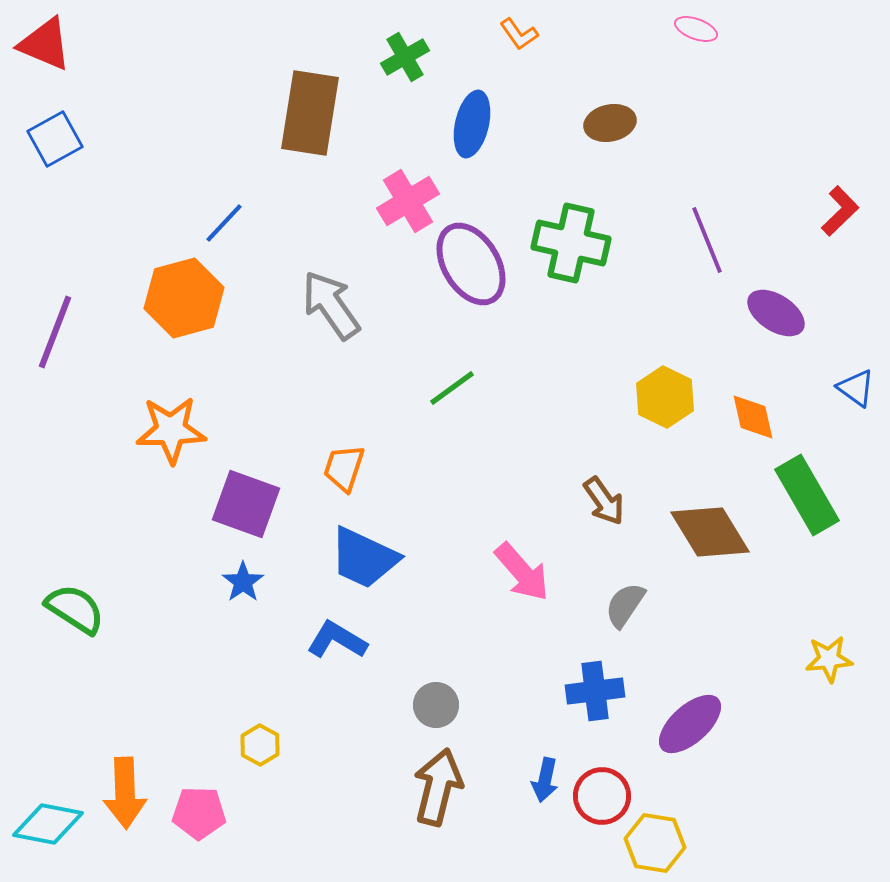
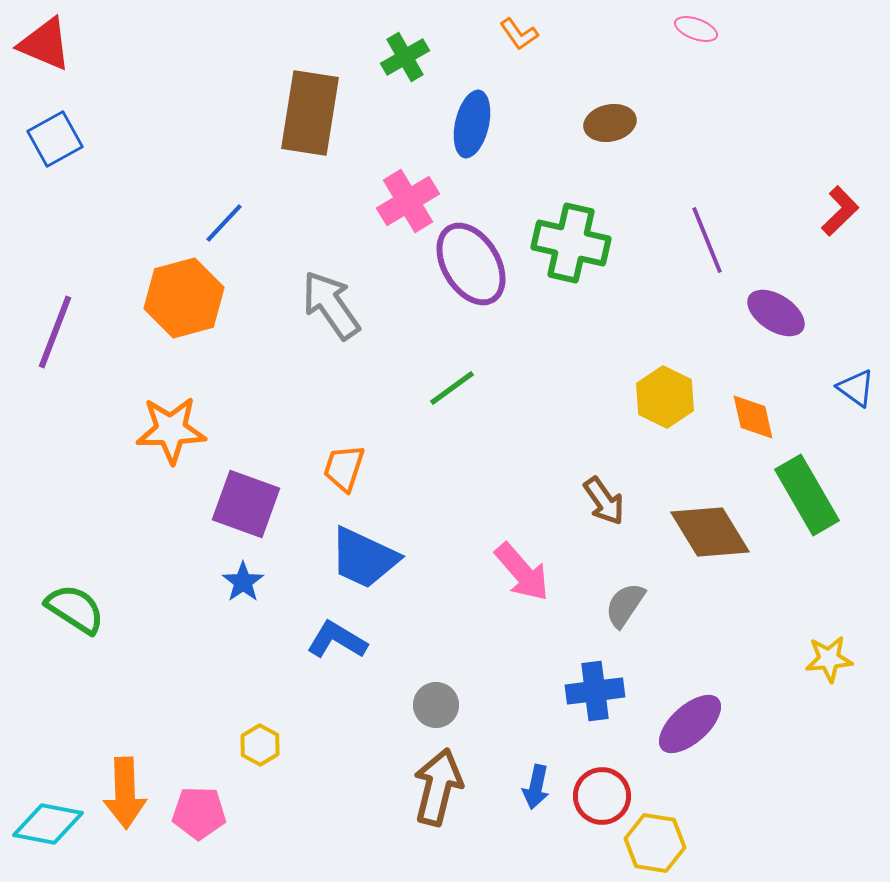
blue arrow at (545, 780): moved 9 px left, 7 px down
